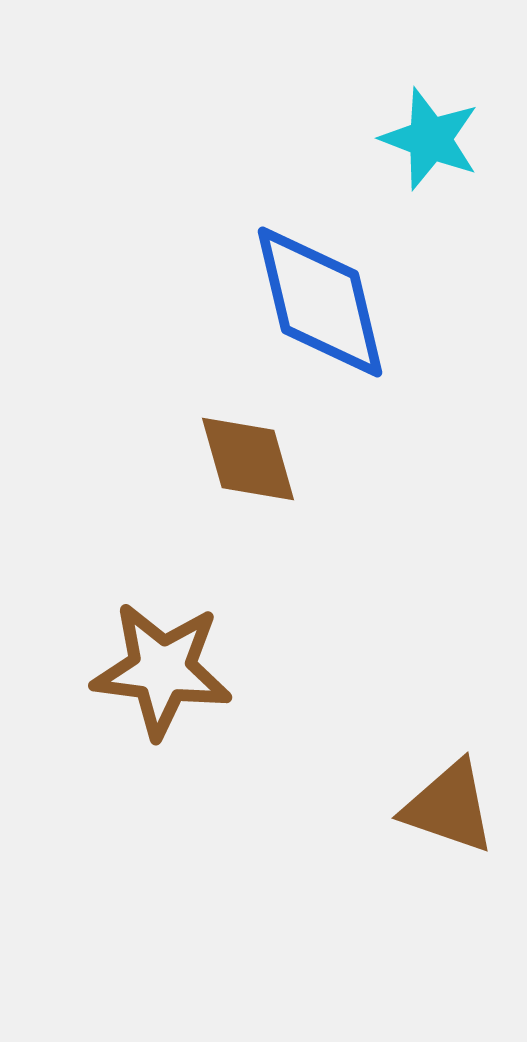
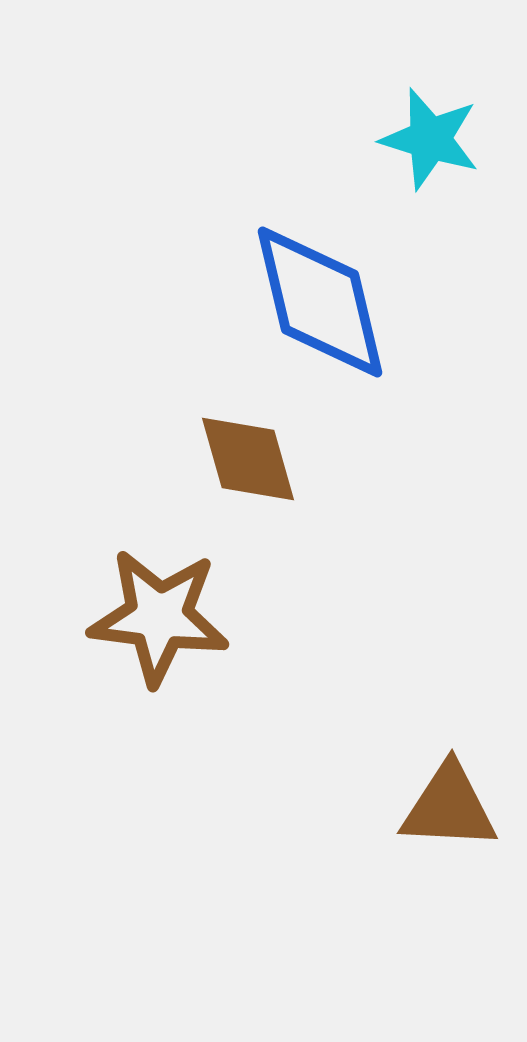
cyan star: rotated 4 degrees counterclockwise
brown star: moved 3 px left, 53 px up
brown triangle: rotated 16 degrees counterclockwise
